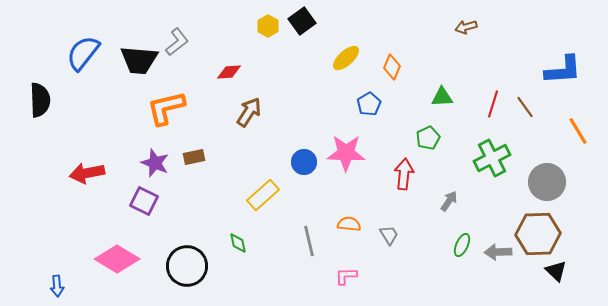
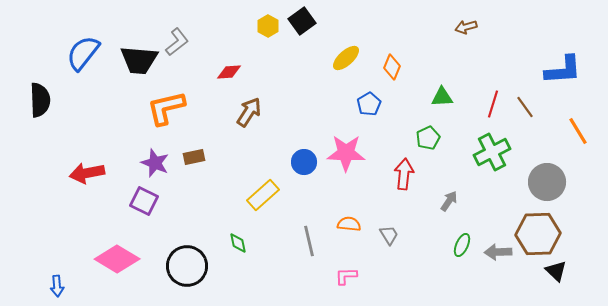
green cross at (492, 158): moved 6 px up
